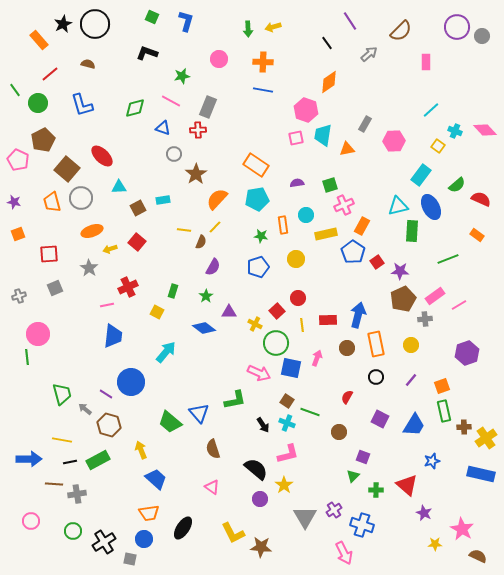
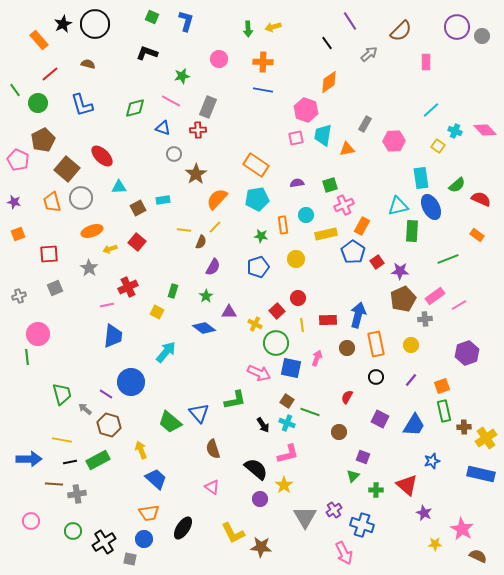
cyan rectangle at (421, 175): moved 3 px down; rotated 45 degrees counterclockwise
